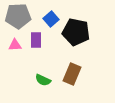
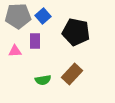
blue square: moved 8 px left, 3 px up
purple rectangle: moved 1 px left, 1 px down
pink triangle: moved 6 px down
brown rectangle: rotated 20 degrees clockwise
green semicircle: rotated 35 degrees counterclockwise
